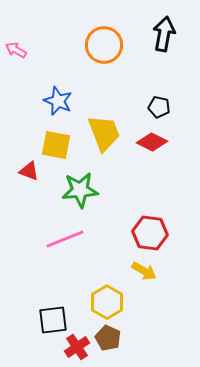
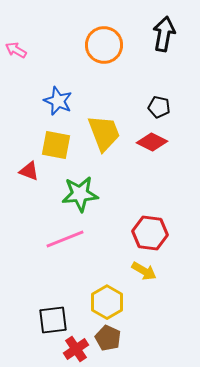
green star: moved 4 px down
red cross: moved 1 px left, 2 px down
